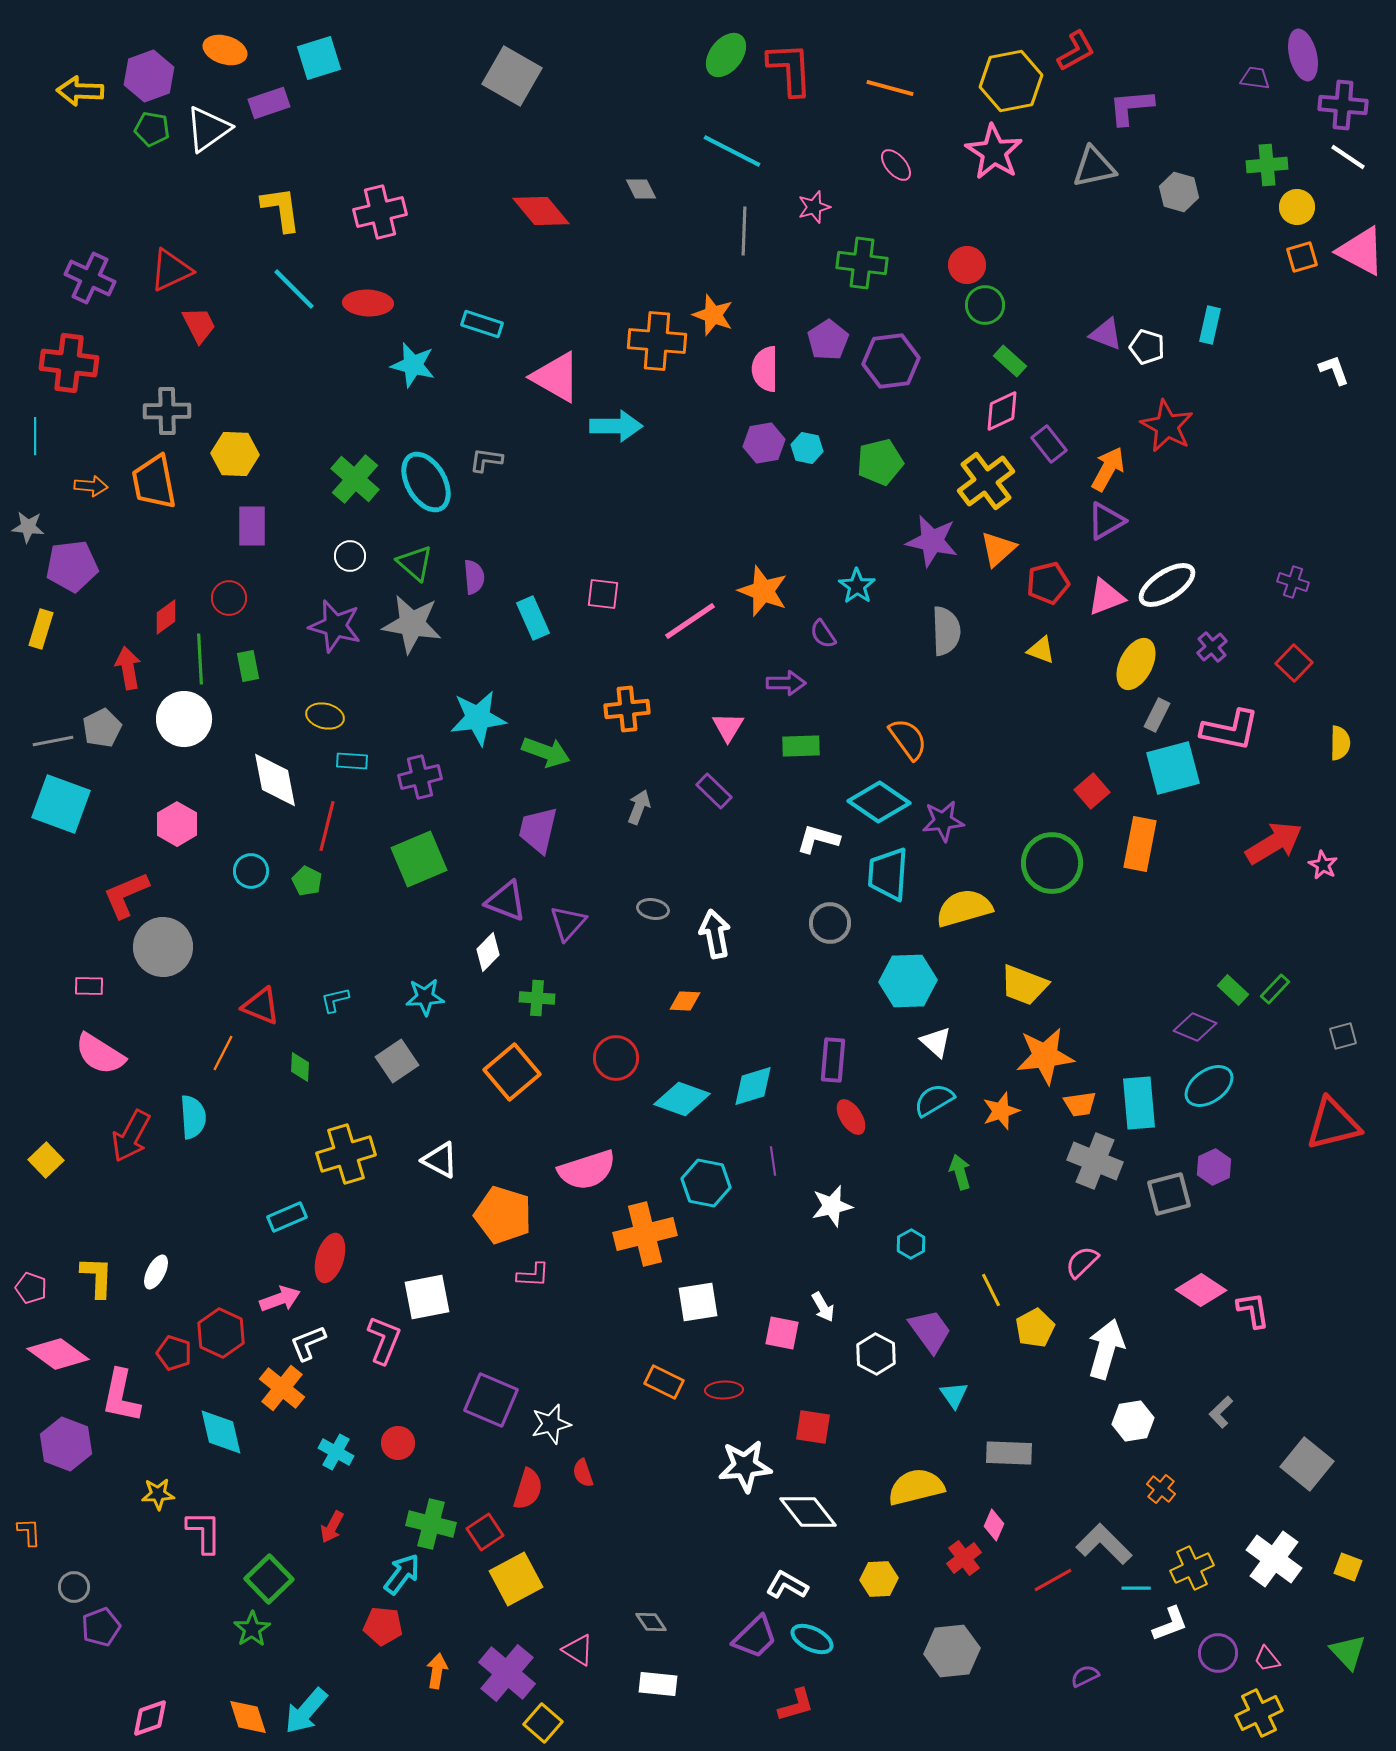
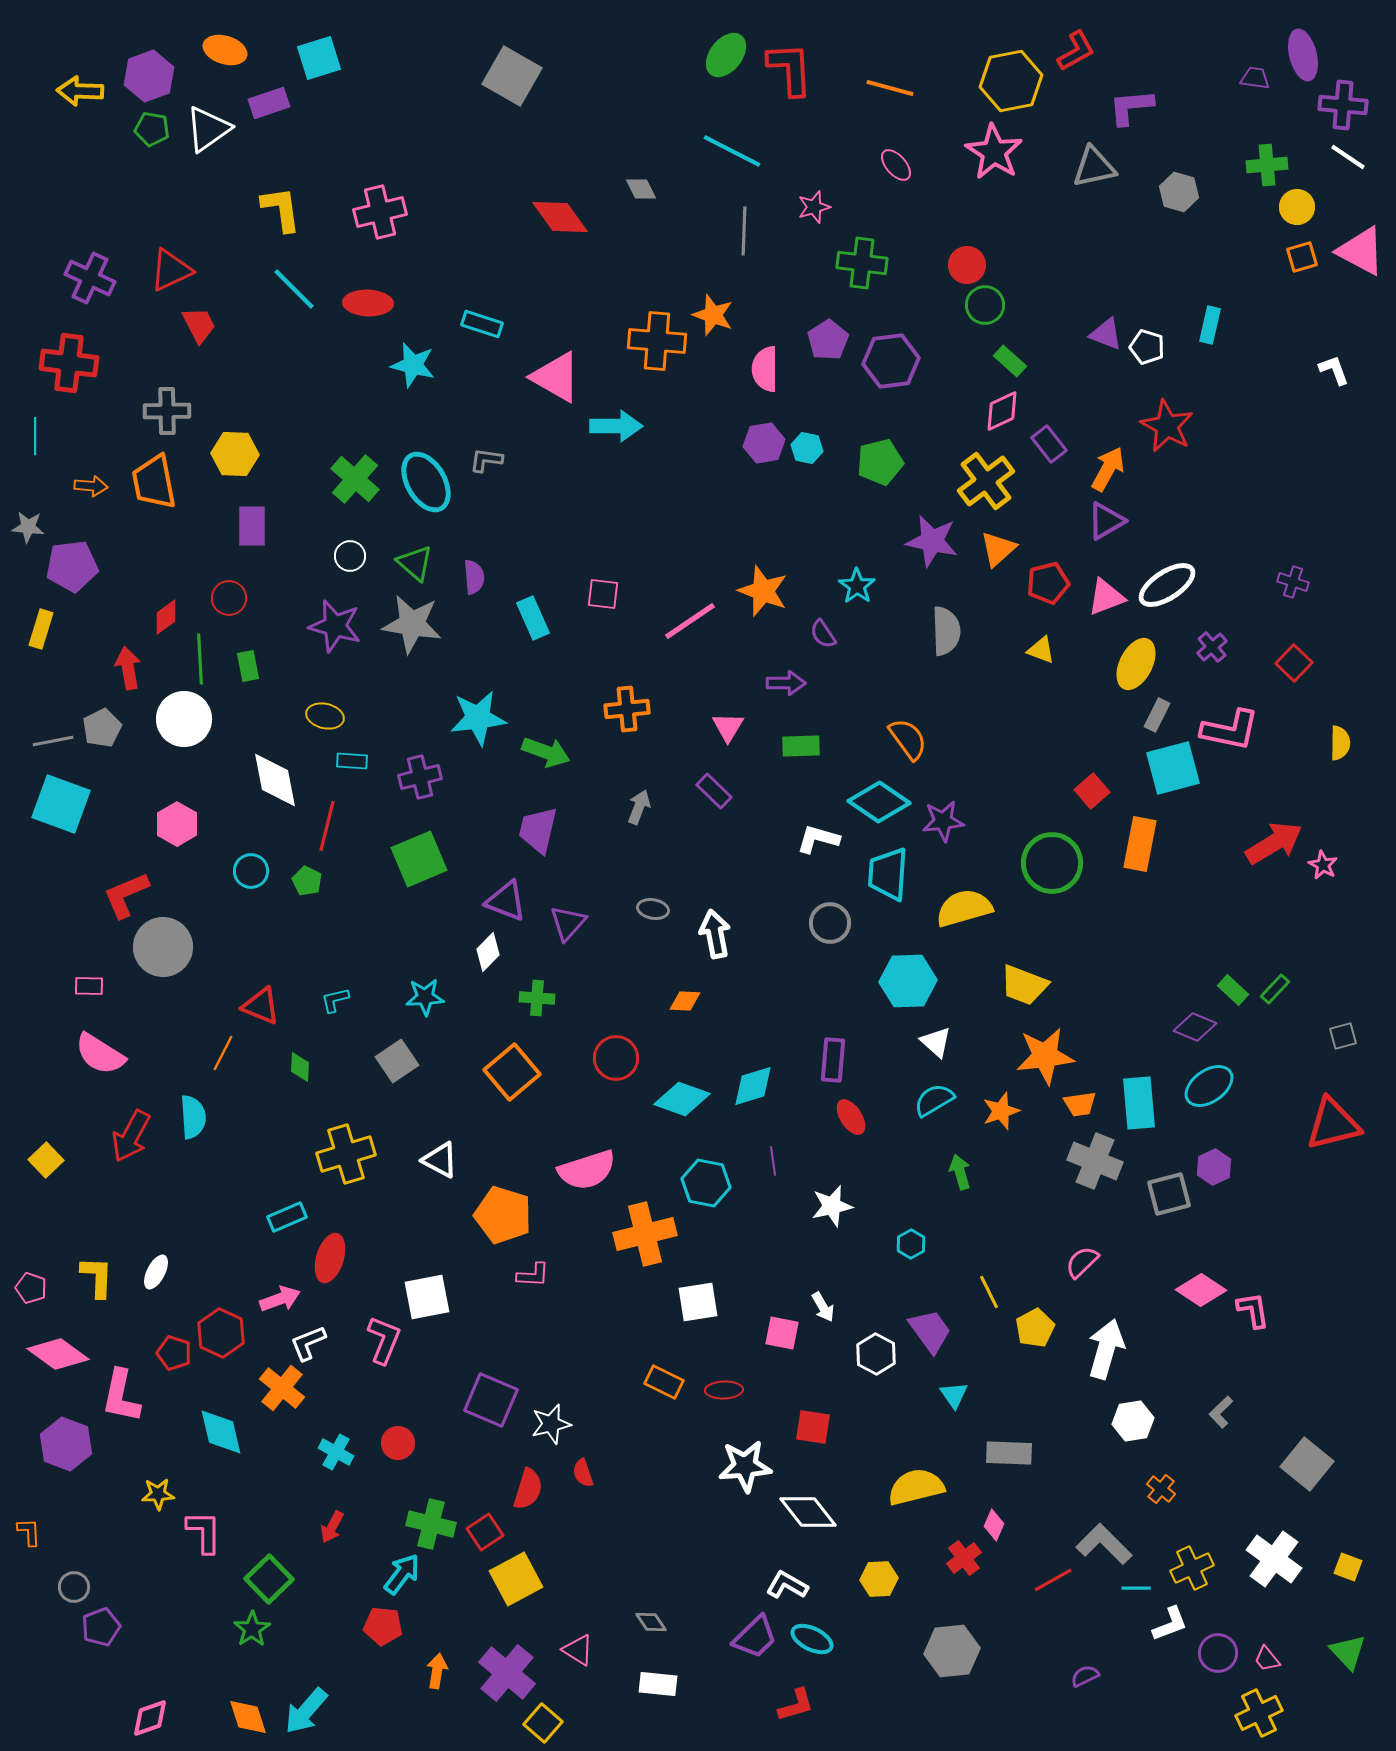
red diamond at (541, 211): moved 19 px right, 6 px down; rotated 4 degrees clockwise
yellow line at (991, 1290): moved 2 px left, 2 px down
